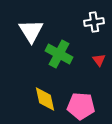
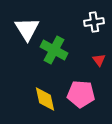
white triangle: moved 4 px left, 2 px up
green cross: moved 5 px left, 4 px up
pink pentagon: moved 12 px up
